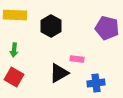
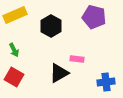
yellow rectangle: rotated 25 degrees counterclockwise
purple pentagon: moved 13 px left, 11 px up
green arrow: rotated 32 degrees counterclockwise
blue cross: moved 10 px right, 1 px up
